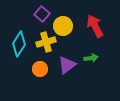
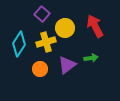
yellow circle: moved 2 px right, 2 px down
